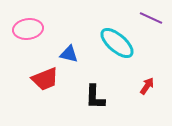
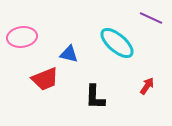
pink ellipse: moved 6 px left, 8 px down
